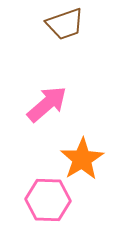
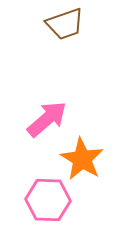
pink arrow: moved 15 px down
orange star: rotated 9 degrees counterclockwise
